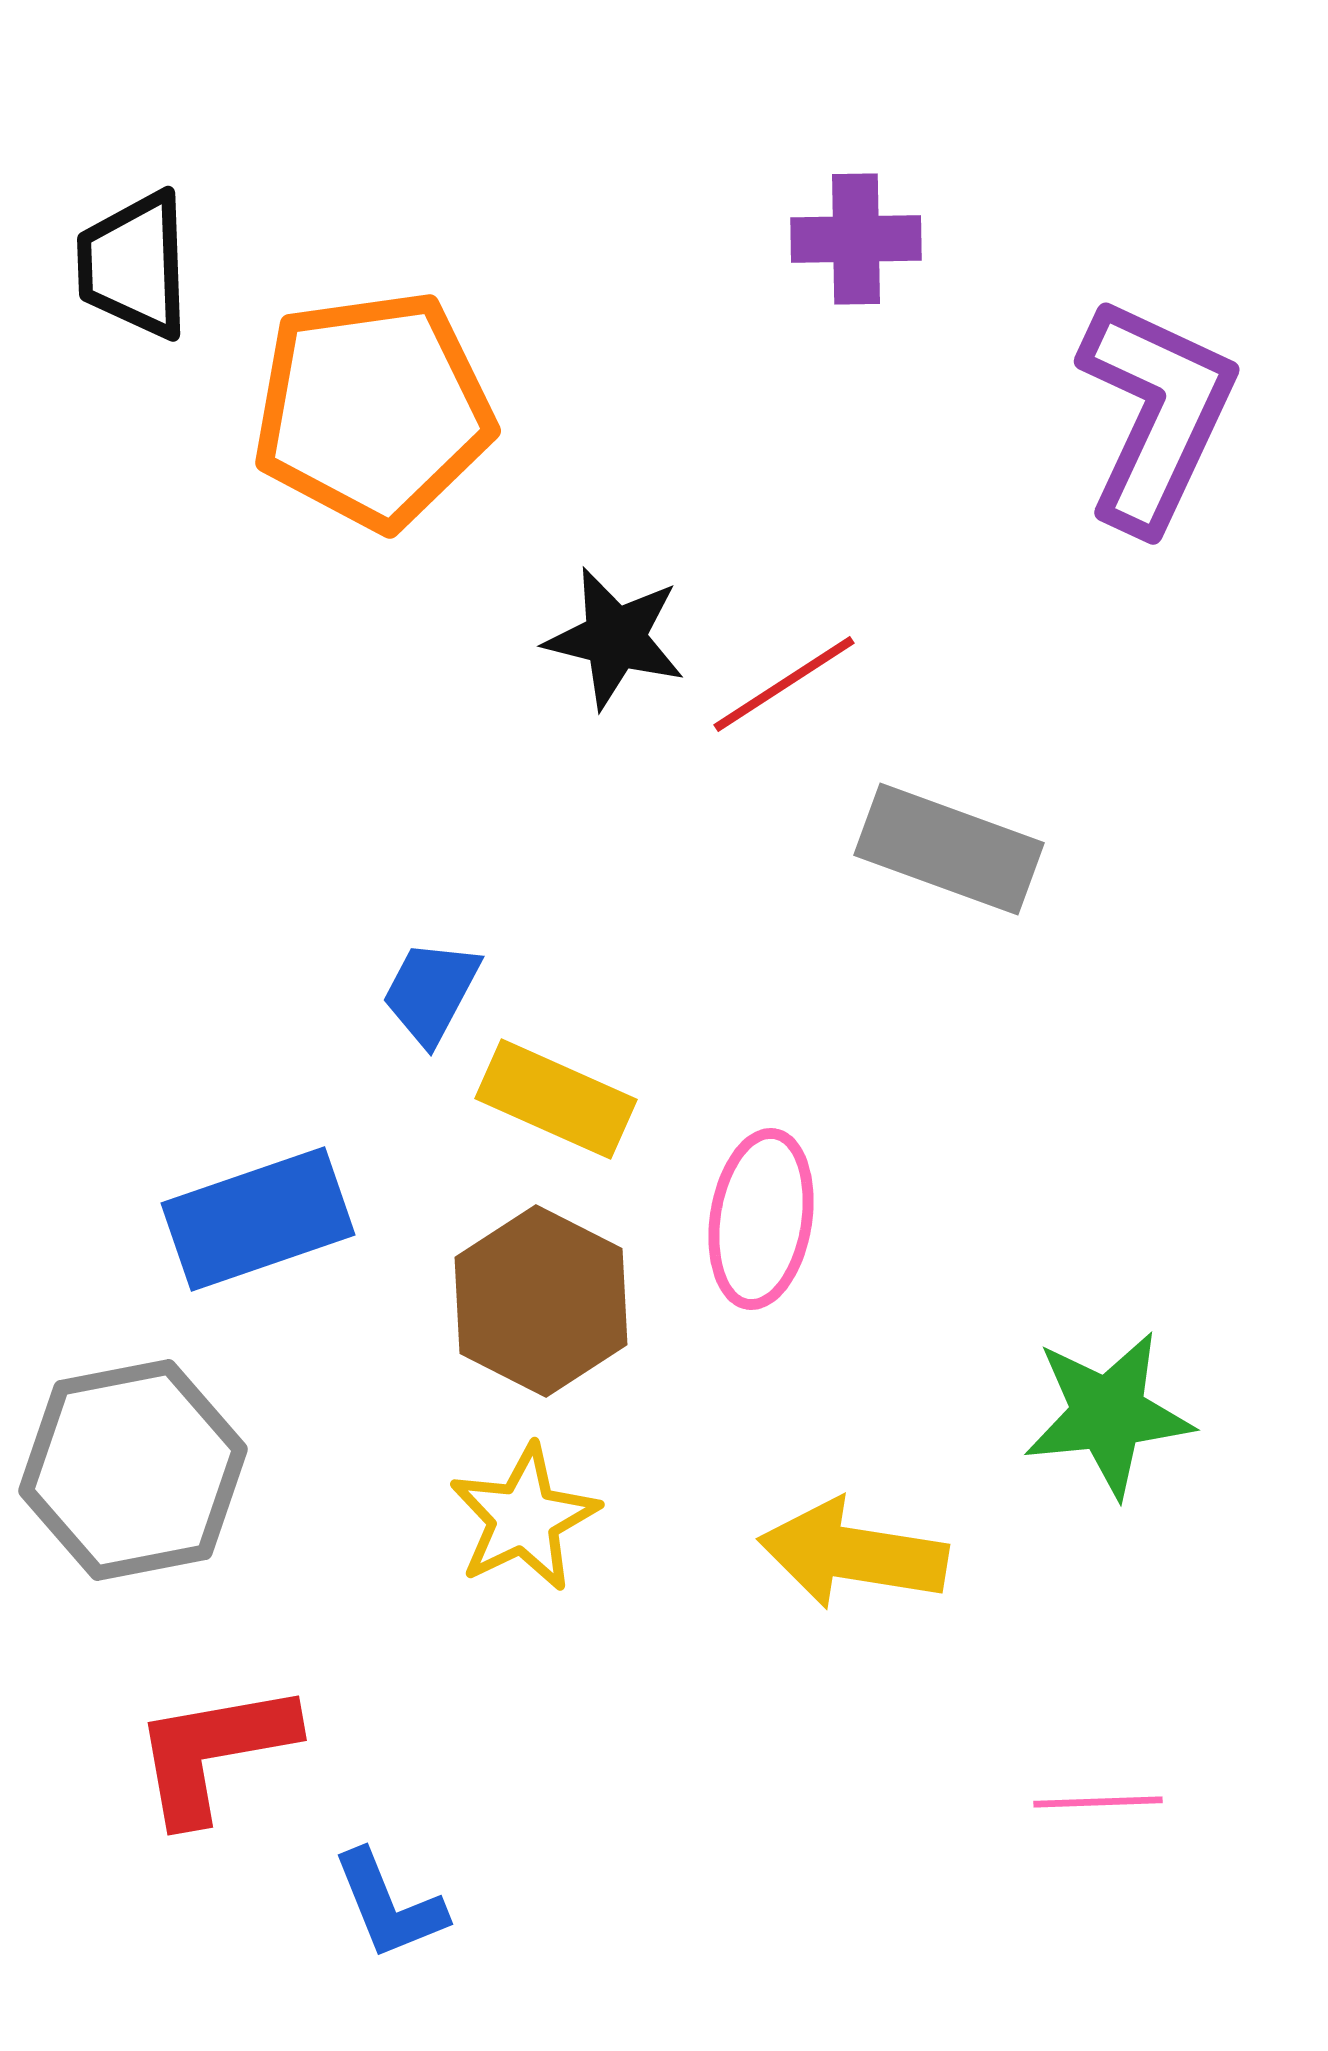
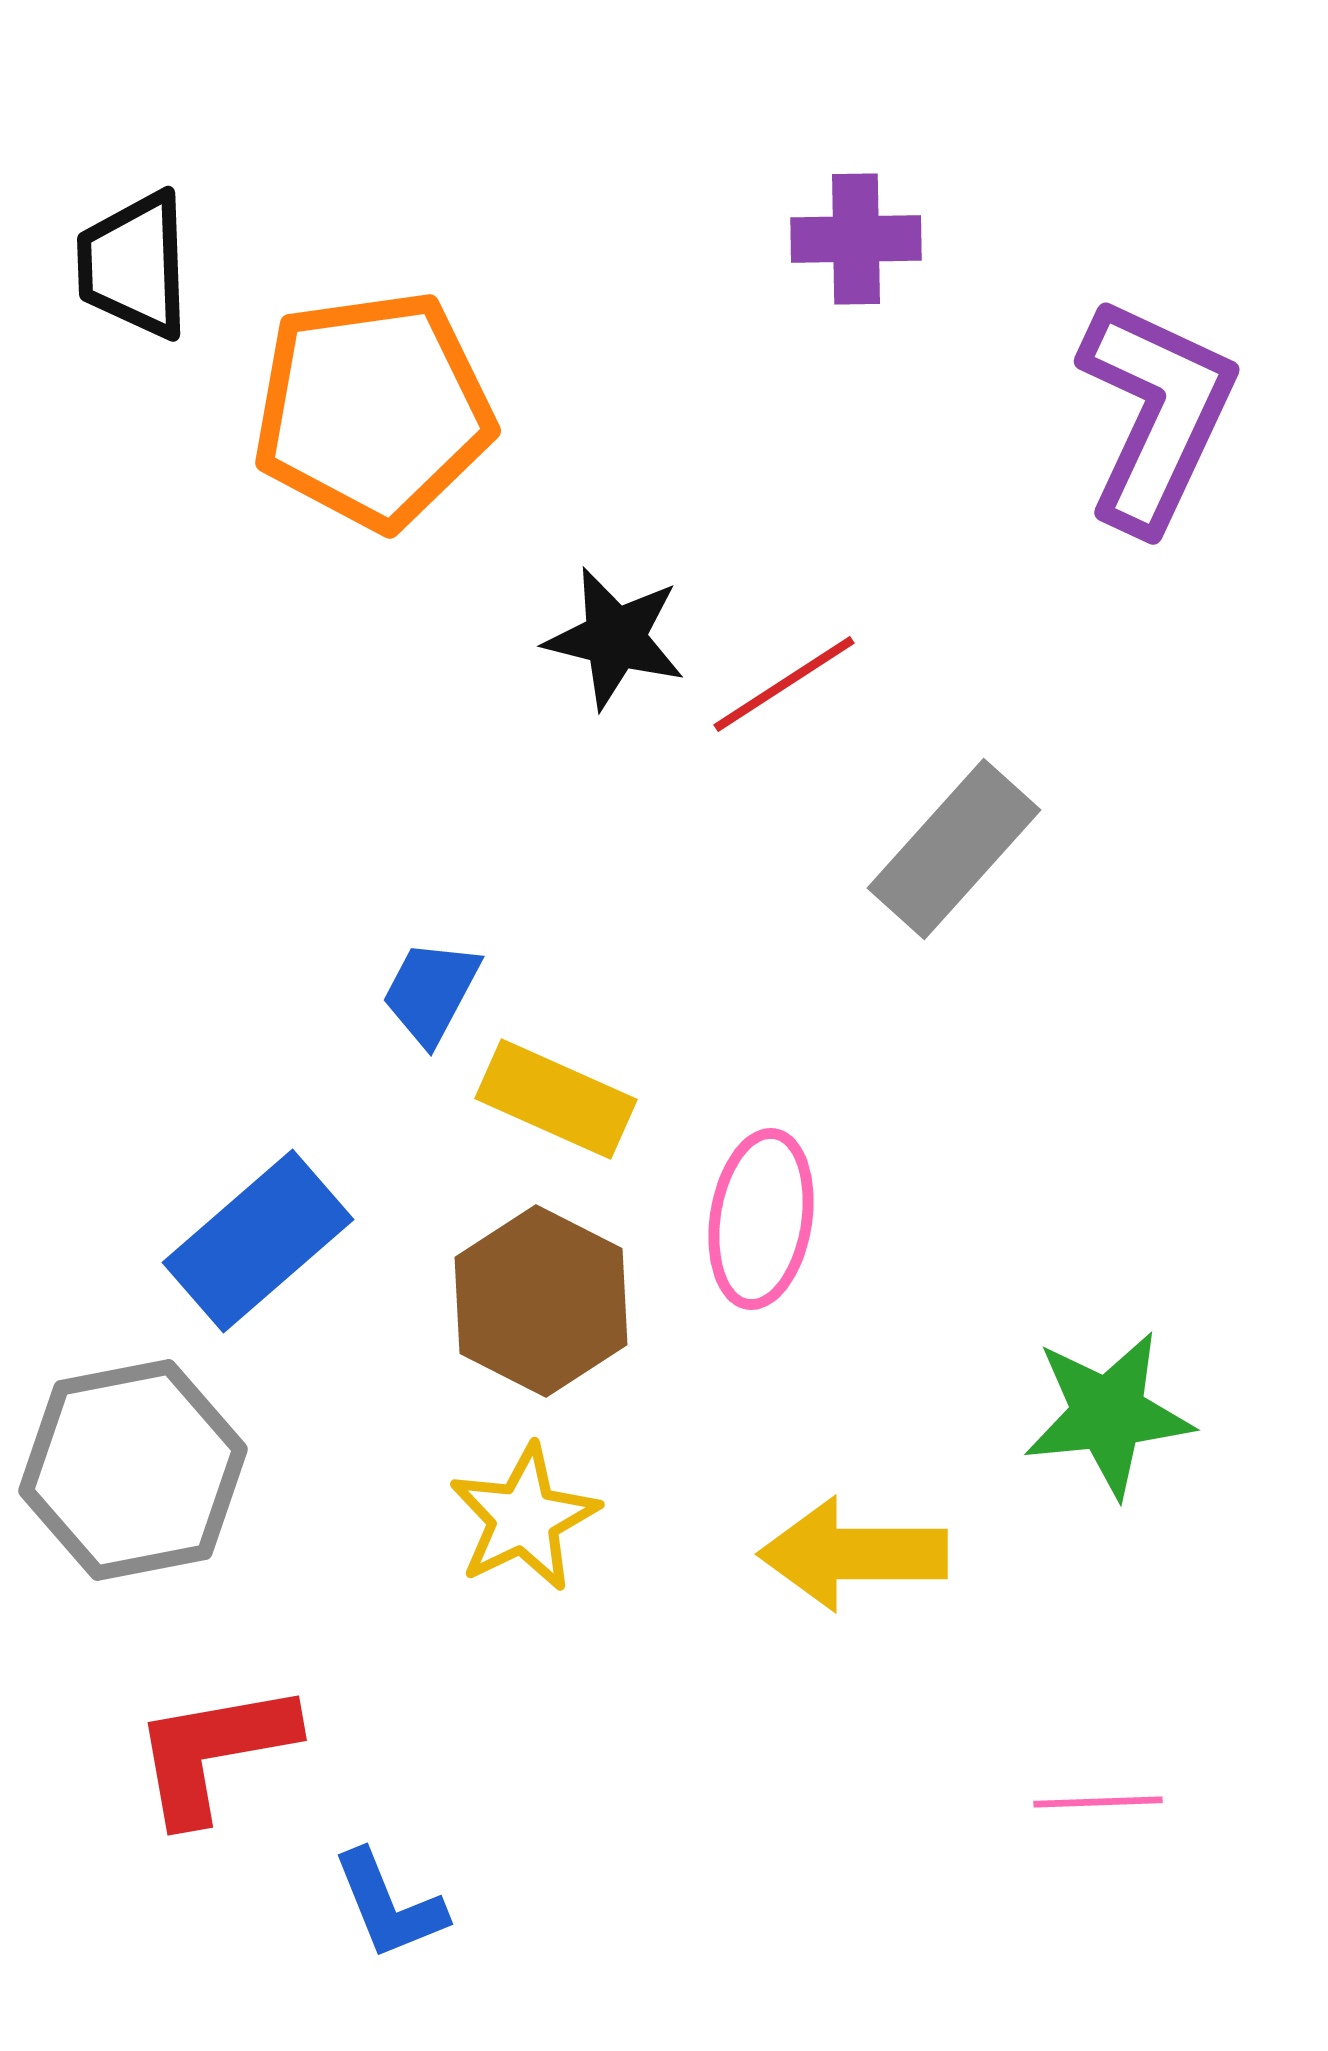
gray rectangle: moved 5 px right; rotated 68 degrees counterclockwise
blue rectangle: moved 22 px down; rotated 22 degrees counterclockwise
yellow arrow: rotated 9 degrees counterclockwise
